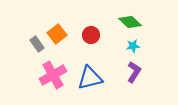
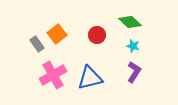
red circle: moved 6 px right
cyan star: rotated 24 degrees clockwise
